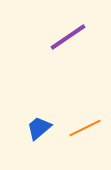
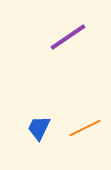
blue trapezoid: rotated 24 degrees counterclockwise
